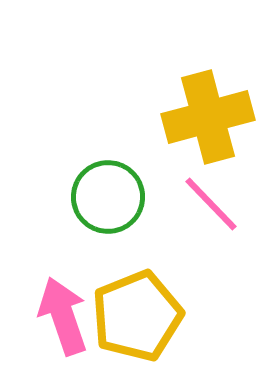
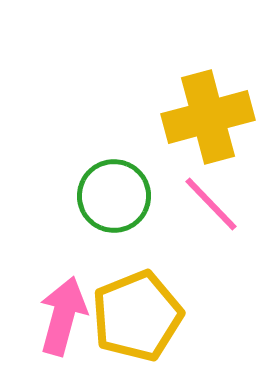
green circle: moved 6 px right, 1 px up
pink arrow: rotated 34 degrees clockwise
